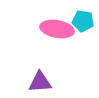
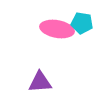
cyan pentagon: moved 1 px left, 2 px down
